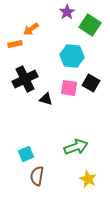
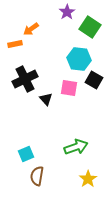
green square: moved 2 px down
cyan hexagon: moved 7 px right, 3 px down
black square: moved 3 px right, 3 px up
black triangle: rotated 32 degrees clockwise
yellow star: rotated 12 degrees clockwise
